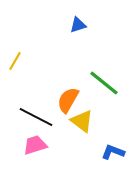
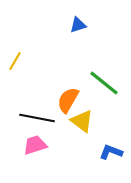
black line: moved 1 px right, 1 px down; rotated 16 degrees counterclockwise
blue L-shape: moved 2 px left
